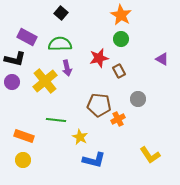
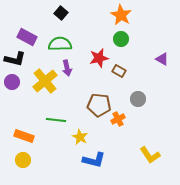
brown rectangle: rotated 32 degrees counterclockwise
